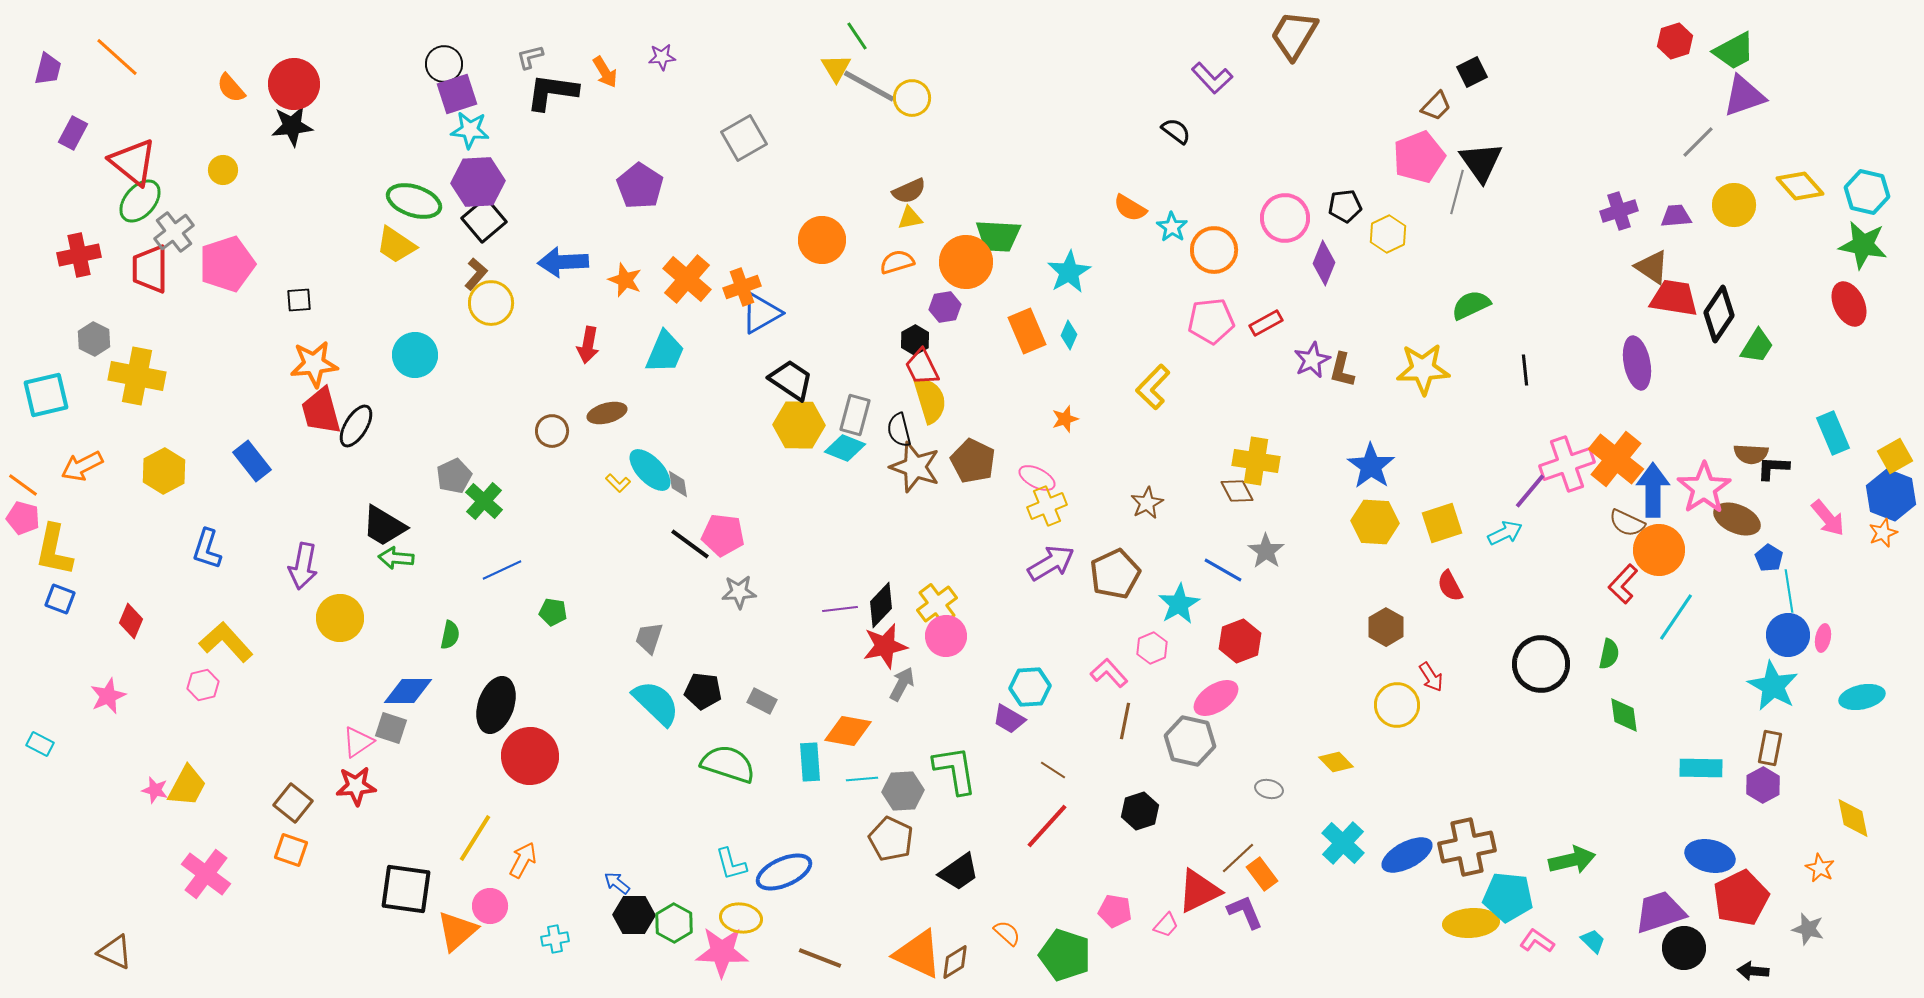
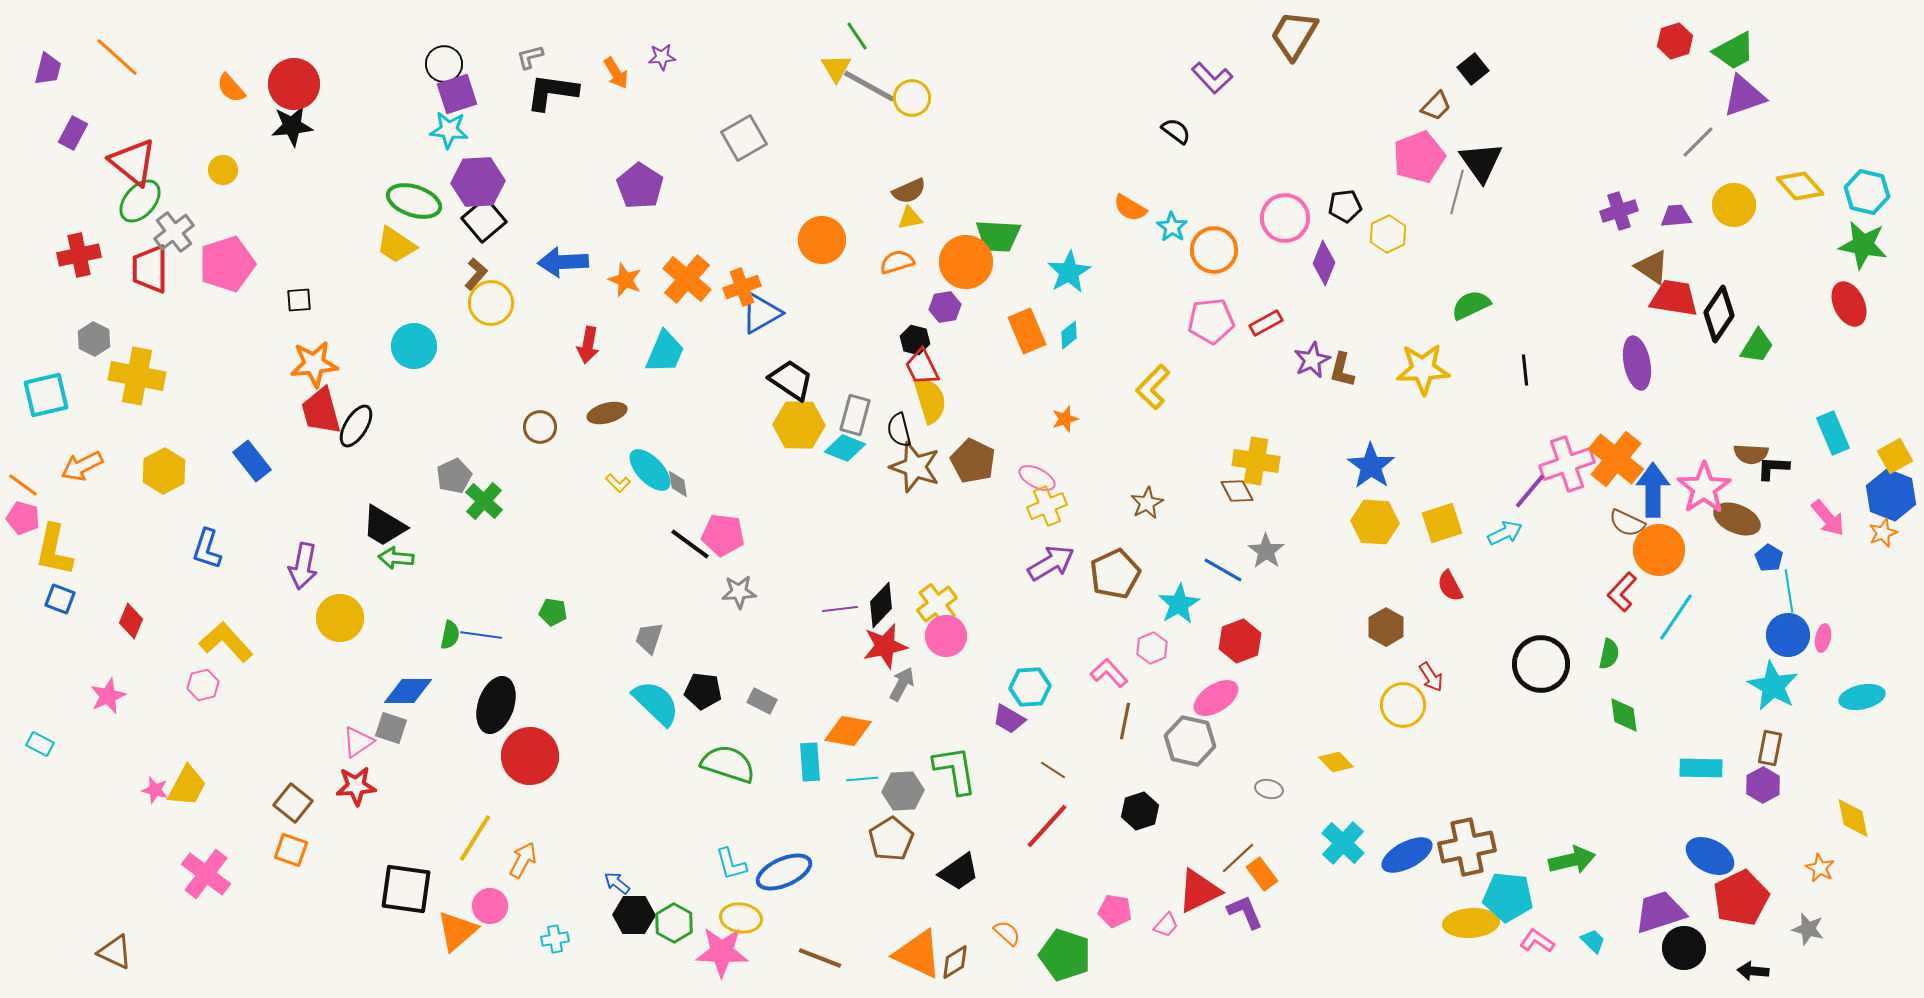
orange arrow at (605, 72): moved 11 px right, 1 px down
black square at (1472, 72): moved 1 px right, 3 px up; rotated 12 degrees counterclockwise
cyan star at (470, 130): moved 21 px left
cyan diamond at (1069, 335): rotated 28 degrees clockwise
black hexagon at (915, 340): rotated 16 degrees counterclockwise
cyan circle at (415, 355): moved 1 px left, 9 px up
brown circle at (552, 431): moved 12 px left, 4 px up
blue line at (502, 570): moved 21 px left, 65 px down; rotated 33 degrees clockwise
red L-shape at (1623, 584): moved 1 px left, 8 px down
yellow circle at (1397, 705): moved 6 px right
brown pentagon at (891, 839): rotated 15 degrees clockwise
blue ellipse at (1710, 856): rotated 15 degrees clockwise
